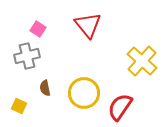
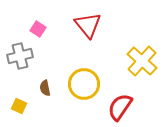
gray cross: moved 7 px left
yellow circle: moved 9 px up
